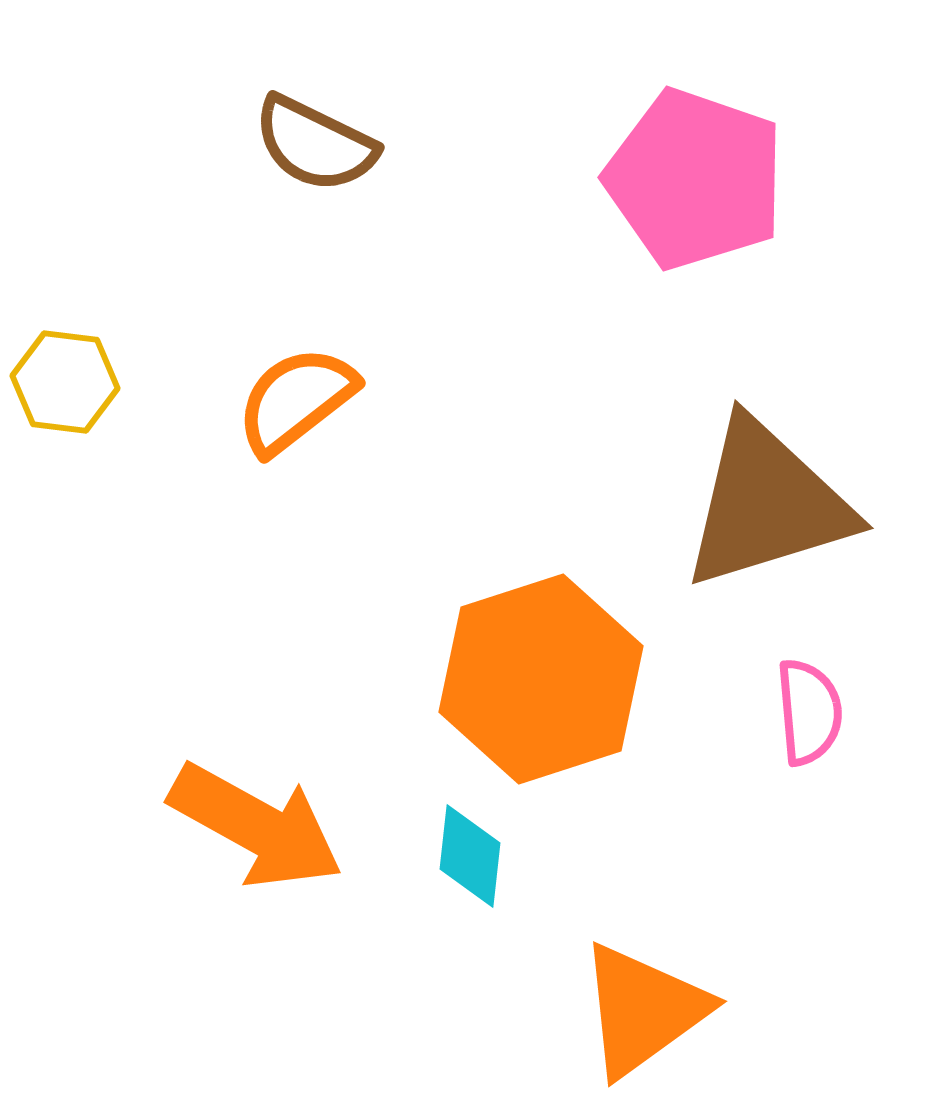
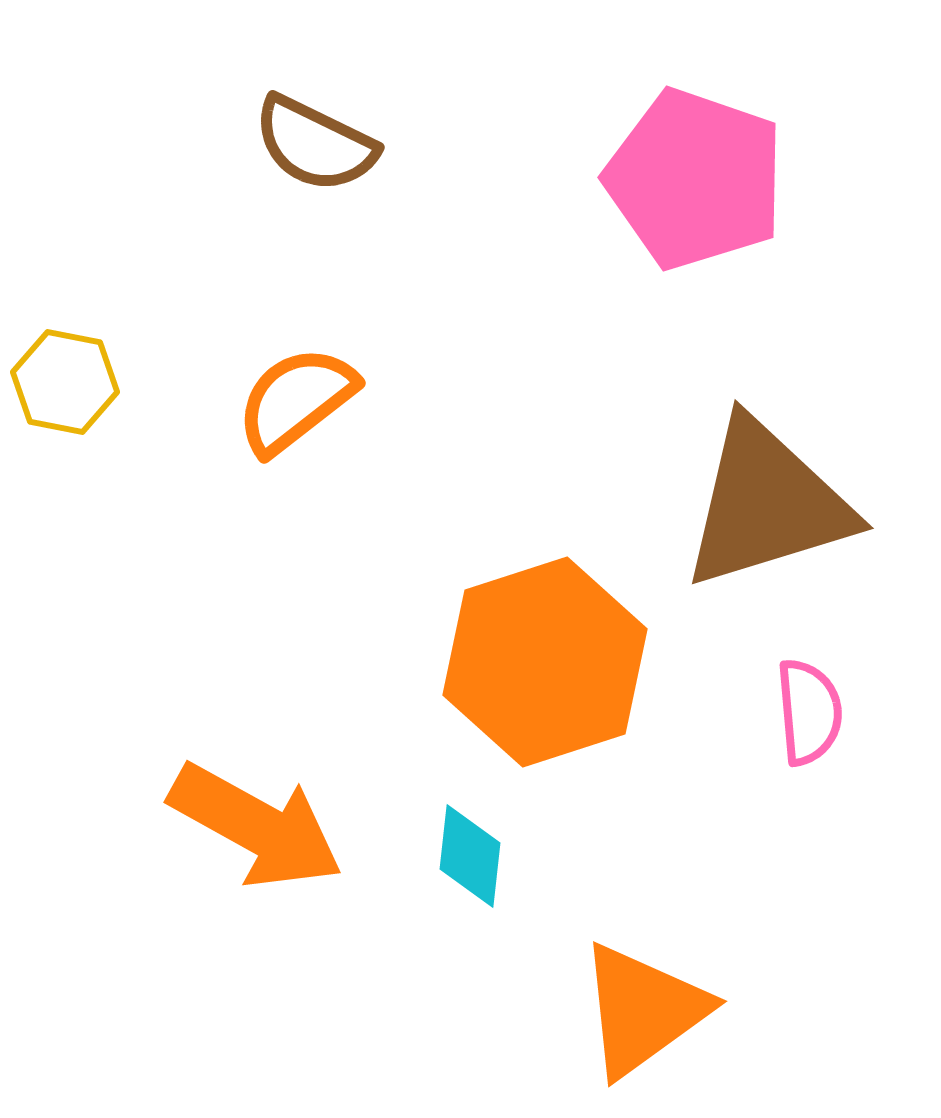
yellow hexagon: rotated 4 degrees clockwise
orange hexagon: moved 4 px right, 17 px up
